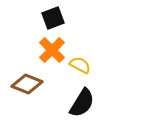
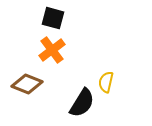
black square: rotated 35 degrees clockwise
orange cross: rotated 8 degrees clockwise
yellow semicircle: moved 26 px right, 17 px down; rotated 105 degrees counterclockwise
